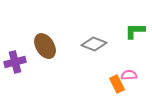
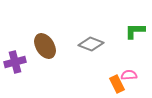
gray diamond: moved 3 px left
